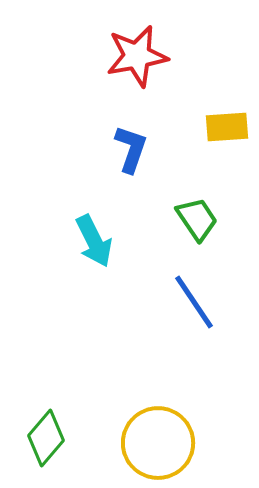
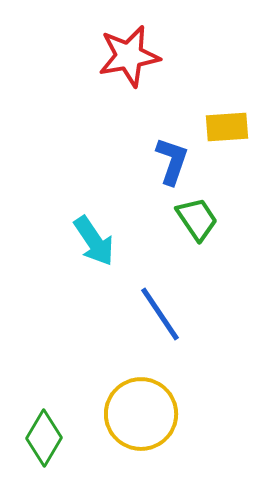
red star: moved 8 px left
blue L-shape: moved 41 px right, 12 px down
cyan arrow: rotated 8 degrees counterclockwise
blue line: moved 34 px left, 12 px down
green diamond: moved 2 px left; rotated 10 degrees counterclockwise
yellow circle: moved 17 px left, 29 px up
